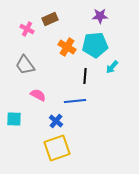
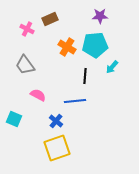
cyan square: rotated 21 degrees clockwise
